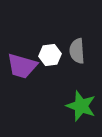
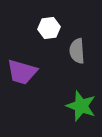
white hexagon: moved 1 px left, 27 px up
purple trapezoid: moved 6 px down
